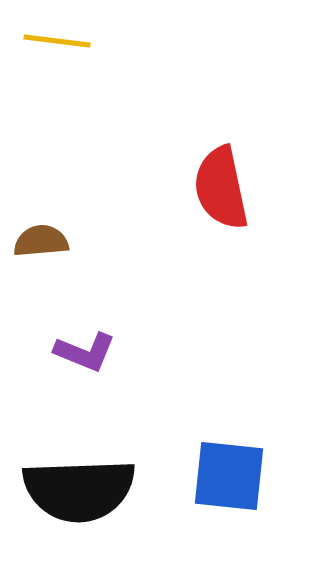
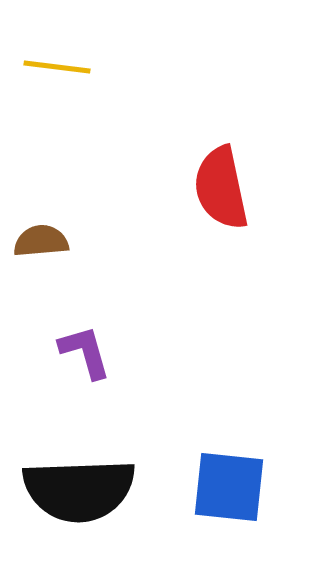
yellow line: moved 26 px down
purple L-shape: rotated 128 degrees counterclockwise
blue square: moved 11 px down
